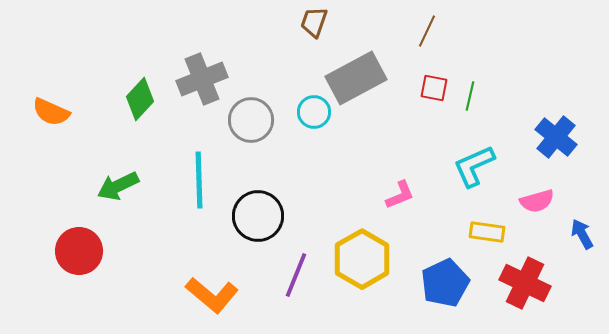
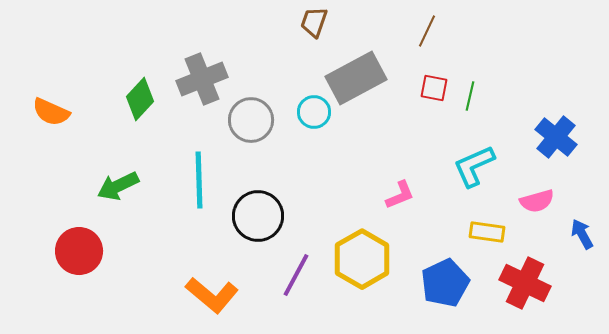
purple line: rotated 6 degrees clockwise
